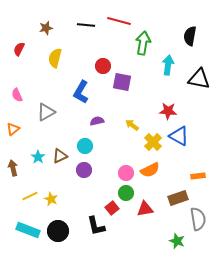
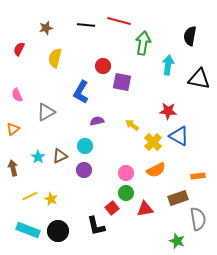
orange semicircle: moved 6 px right
